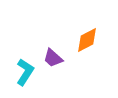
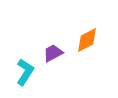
purple trapezoid: moved 5 px up; rotated 110 degrees clockwise
